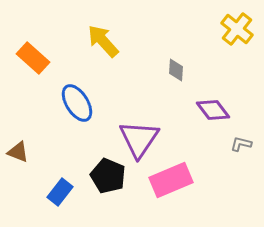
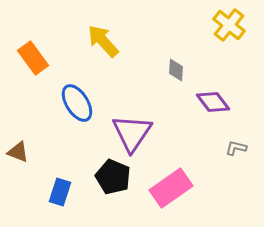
yellow cross: moved 8 px left, 4 px up
orange rectangle: rotated 12 degrees clockwise
purple diamond: moved 8 px up
purple triangle: moved 7 px left, 6 px up
gray L-shape: moved 5 px left, 4 px down
black pentagon: moved 5 px right, 1 px down
pink rectangle: moved 8 px down; rotated 12 degrees counterclockwise
blue rectangle: rotated 20 degrees counterclockwise
